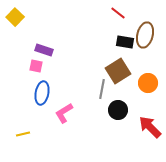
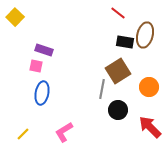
orange circle: moved 1 px right, 4 px down
pink L-shape: moved 19 px down
yellow line: rotated 32 degrees counterclockwise
